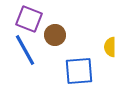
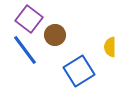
purple square: rotated 16 degrees clockwise
blue line: rotated 8 degrees counterclockwise
blue square: rotated 28 degrees counterclockwise
